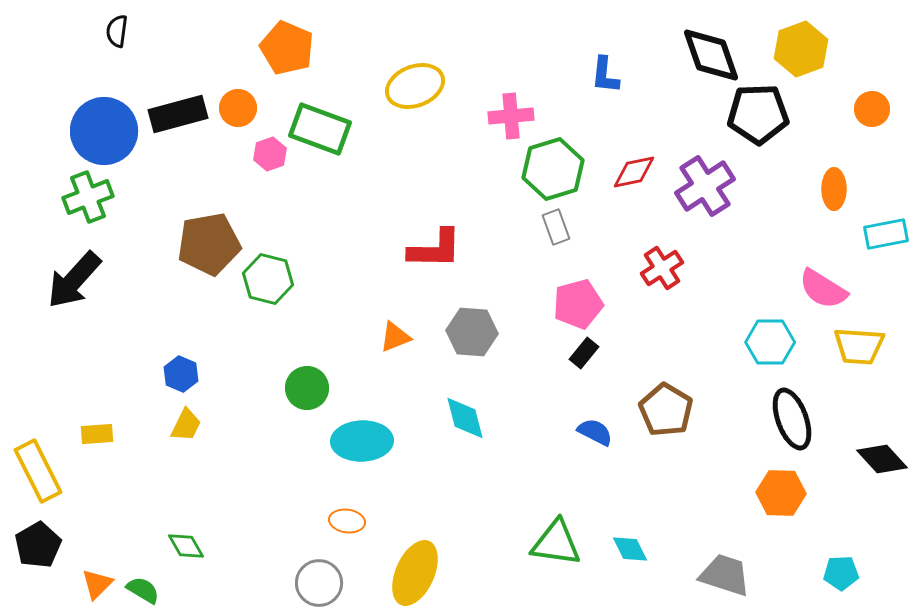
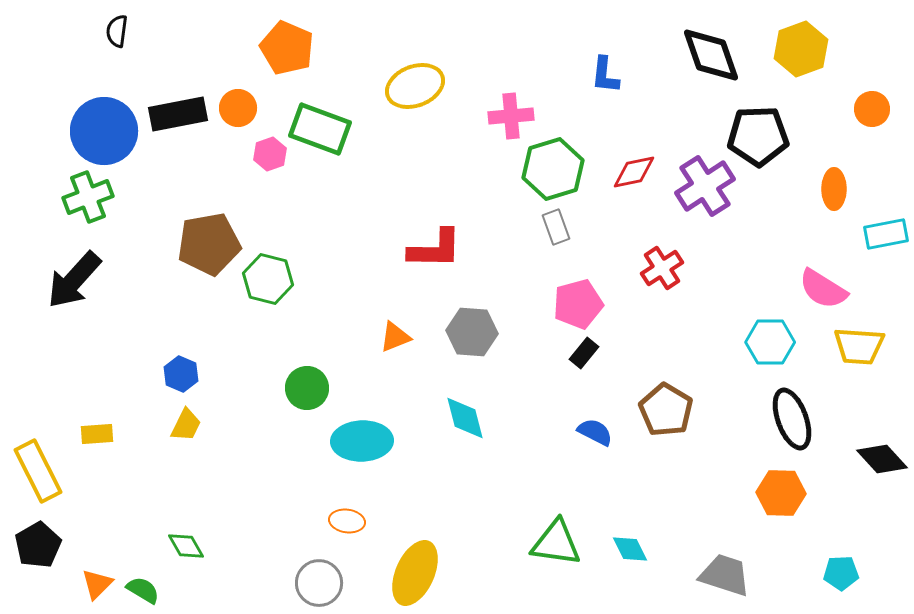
black rectangle at (178, 114): rotated 4 degrees clockwise
black pentagon at (758, 114): moved 22 px down
